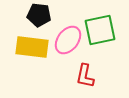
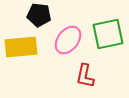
green square: moved 8 px right, 4 px down
yellow rectangle: moved 11 px left; rotated 12 degrees counterclockwise
